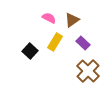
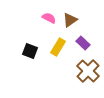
brown triangle: moved 2 px left
yellow rectangle: moved 3 px right, 5 px down
black square: rotated 21 degrees counterclockwise
